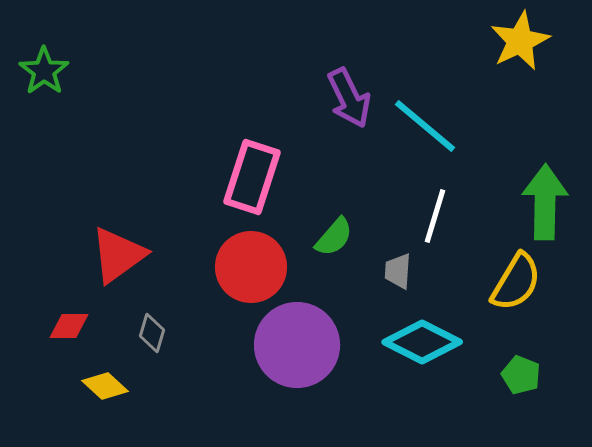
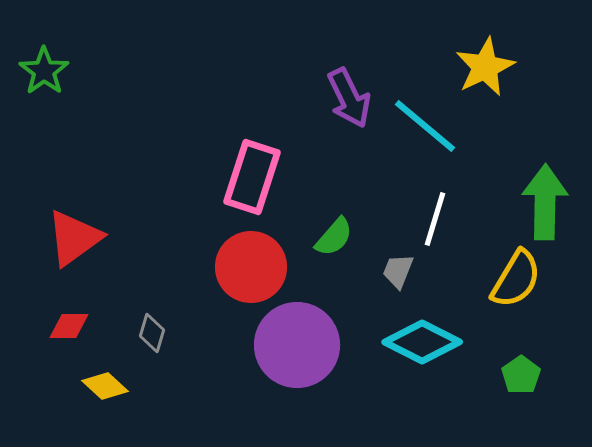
yellow star: moved 35 px left, 26 px down
white line: moved 3 px down
red triangle: moved 44 px left, 17 px up
gray trapezoid: rotated 18 degrees clockwise
yellow semicircle: moved 3 px up
green pentagon: rotated 15 degrees clockwise
